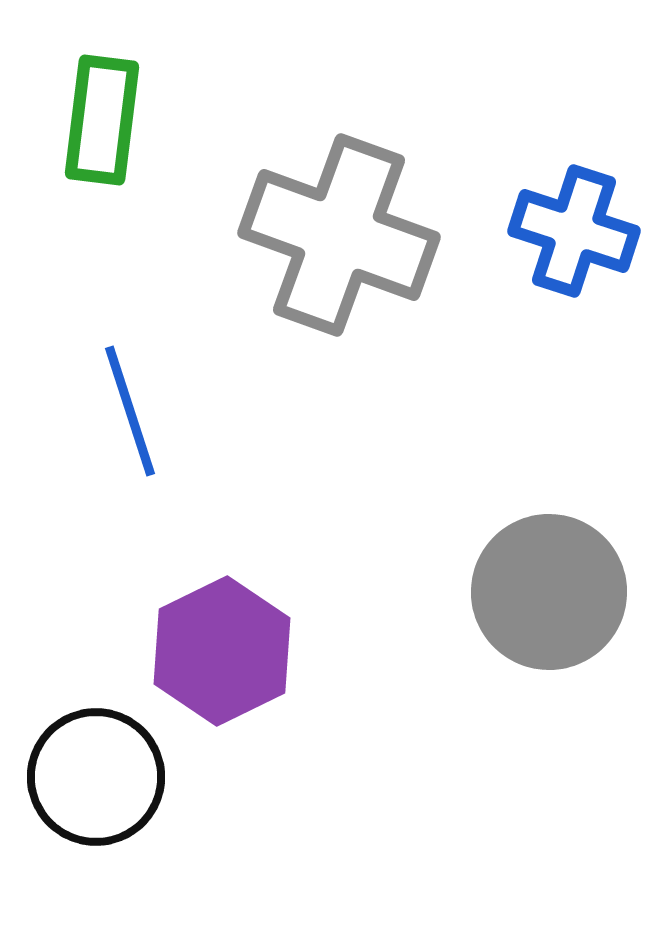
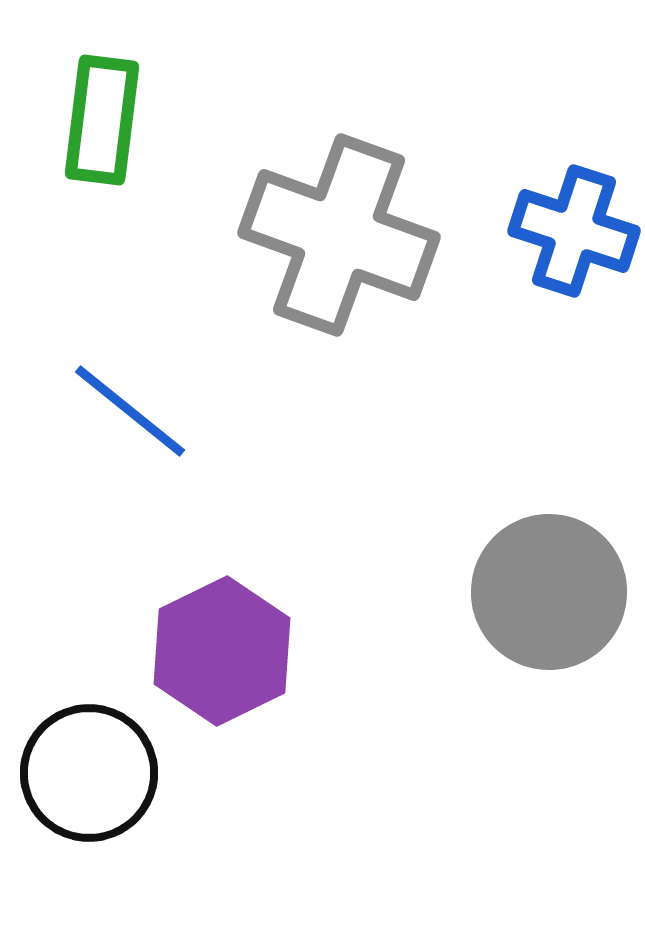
blue line: rotated 33 degrees counterclockwise
black circle: moved 7 px left, 4 px up
